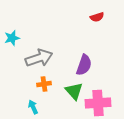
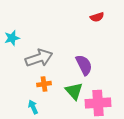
purple semicircle: rotated 45 degrees counterclockwise
